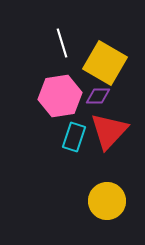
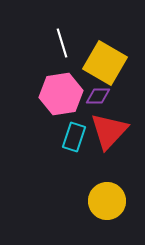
pink hexagon: moved 1 px right, 2 px up
